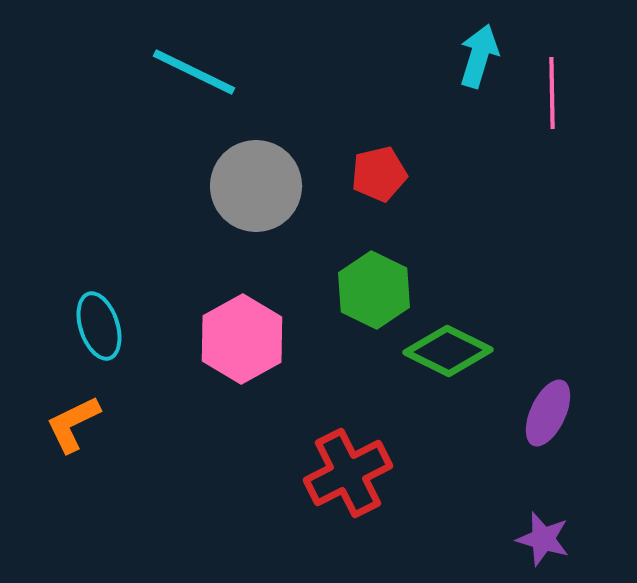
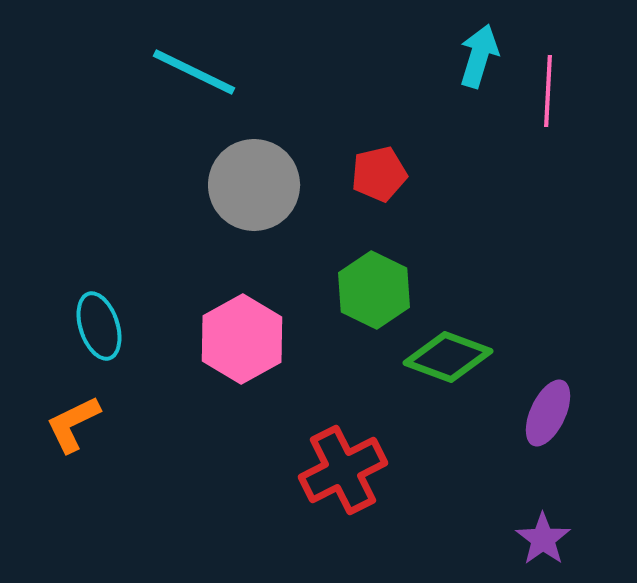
pink line: moved 4 px left, 2 px up; rotated 4 degrees clockwise
gray circle: moved 2 px left, 1 px up
green diamond: moved 6 px down; rotated 6 degrees counterclockwise
red cross: moved 5 px left, 3 px up
purple star: rotated 20 degrees clockwise
